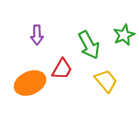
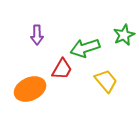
green arrow: moved 4 px left, 3 px down; rotated 100 degrees clockwise
orange ellipse: moved 6 px down
